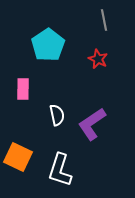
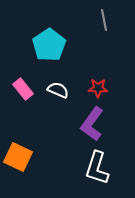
cyan pentagon: moved 1 px right
red star: moved 29 px down; rotated 24 degrees counterclockwise
pink rectangle: rotated 40 degrees counterclockwise
white semicircle: moved 1 px right, 25 px up; rotated 55 degrees counterclockwise
purple L-shape: rotated 20 degrees counterclockwise
white L-shape: moved 37 px right, 2 px up
